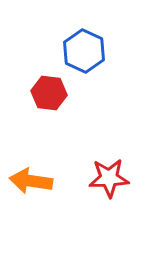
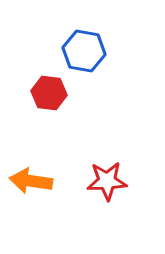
blue hexagon: rotated 15 degrees counterclockwise
red star: moved 2 px left, 3 px down
